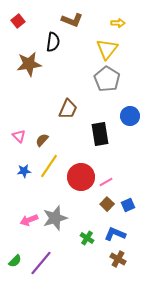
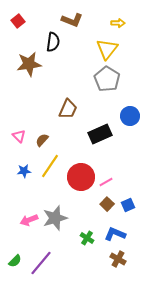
black rectangle: rotated 75 degrees clockwise
yellow line: moved 1 px right
